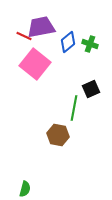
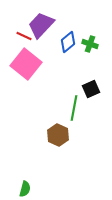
purple trapezoid: moved 2 px up; rotated 36 degrees counterclockwise
pink square: moved 9 px left
brown hexagon: rotated 15 degrees clockwise
